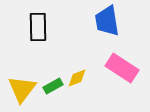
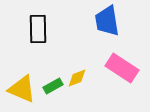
black rectangle: moved 2 px down
yellow triangle: rotated 44 degrees counterclockwise
